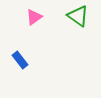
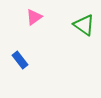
green triangle: moved 6 px right, 9 px down
